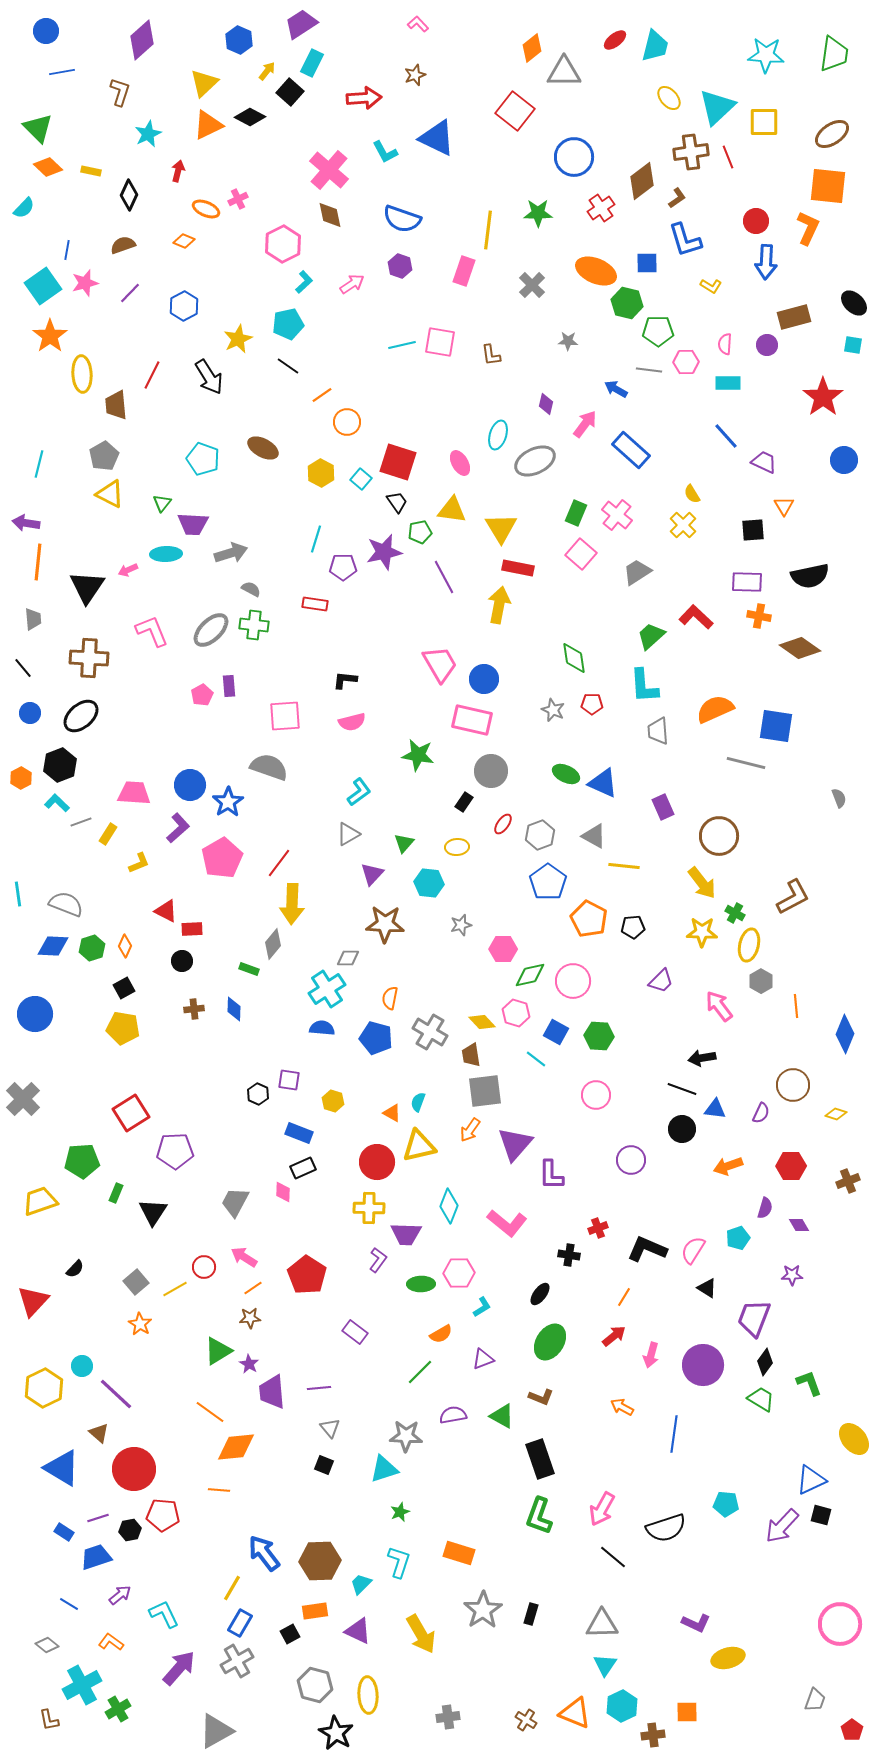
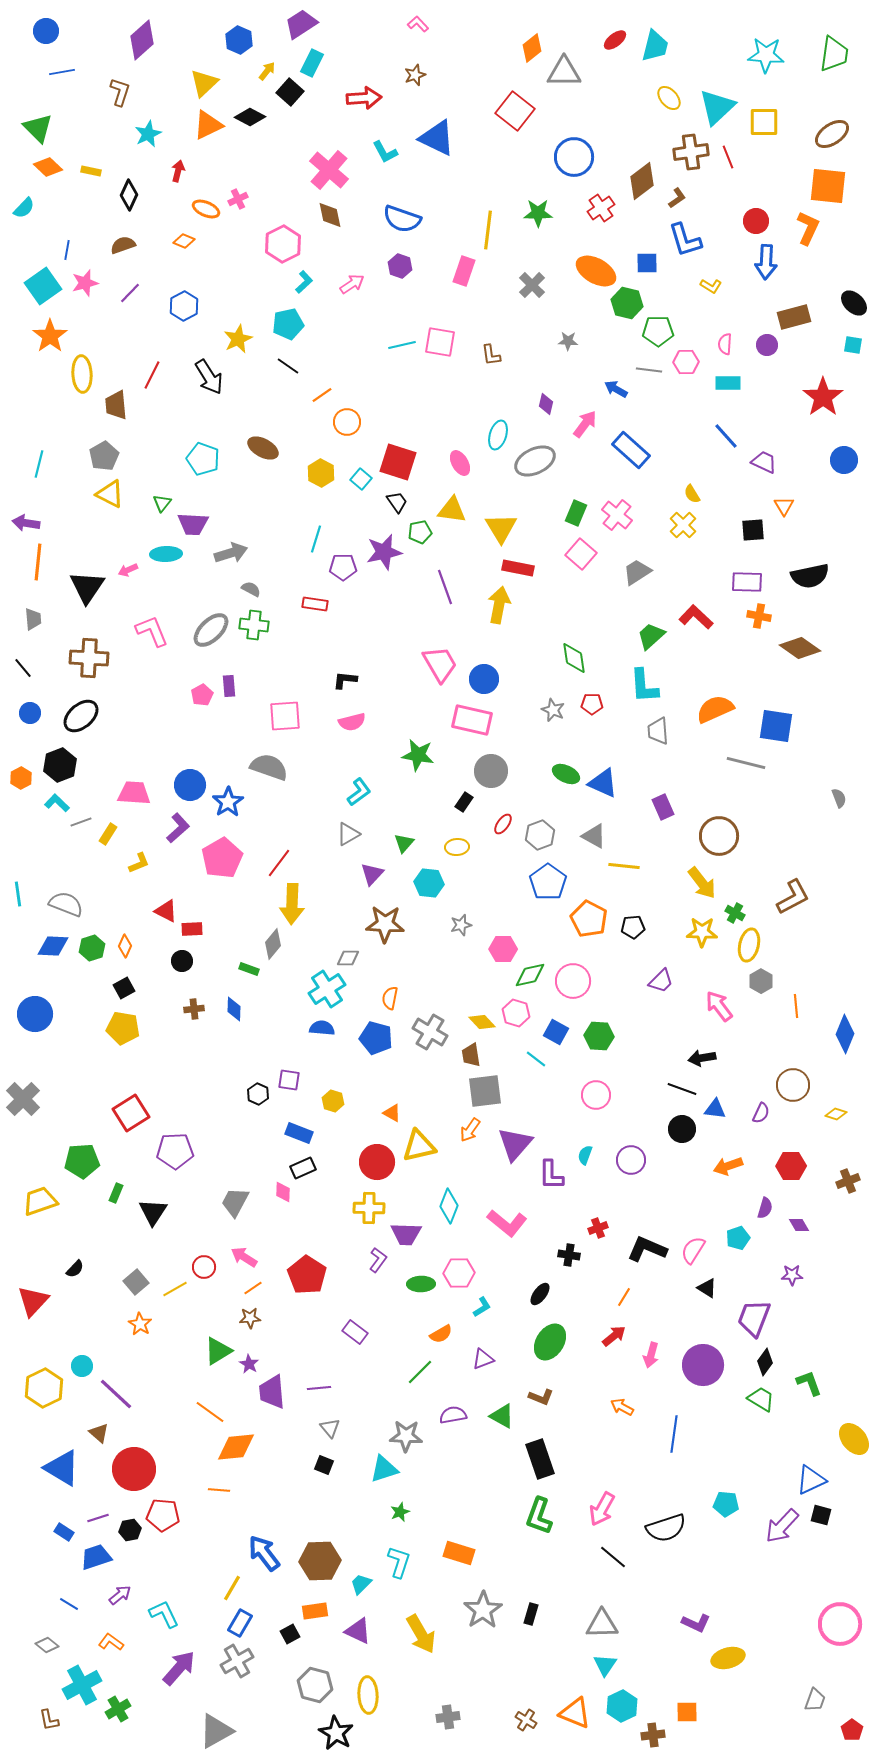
orange ellipse at (596, 271): rotated 6 degrees clockwise
purple line at (444, 577): moved 1 px right, 10 px down; rotated 8 degrees clockwise
cyan semicircle at (418, 1102): moved 167 px right, 53 px down
